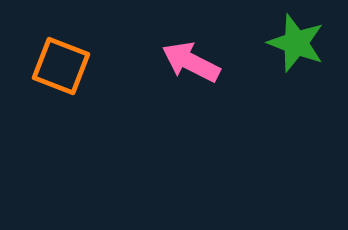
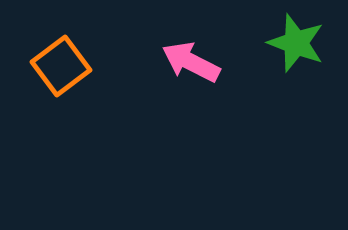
orange square: rotated 32 degrees clockwise
